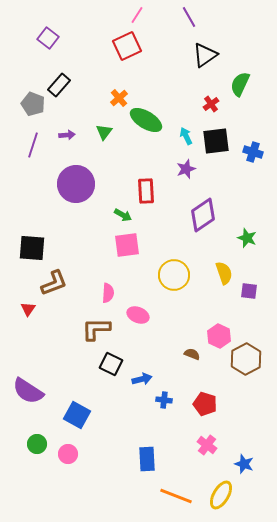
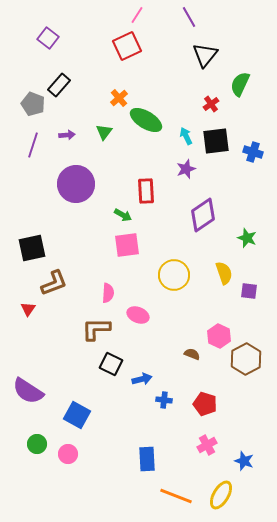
black triangle at (205, 55): rotated 16 degrees counterclockwise
black square at (32, 248): rotated 16 degrees counterclockwise
pink cross at (207, 445): rotated 24 degrees clockwise
blue star at (244, 464): moved 3 px up
